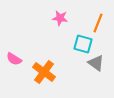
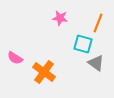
pink semicircle: moved 1 px right, 1 px up
